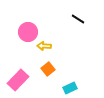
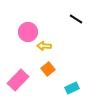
black line: moved 2 px left
cyan rectangle: moved 2 px right
